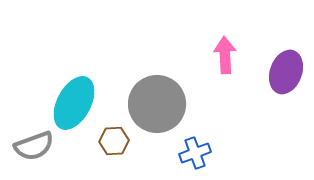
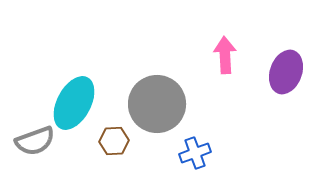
gray semicircle: moved 1 px right, 5 px up
